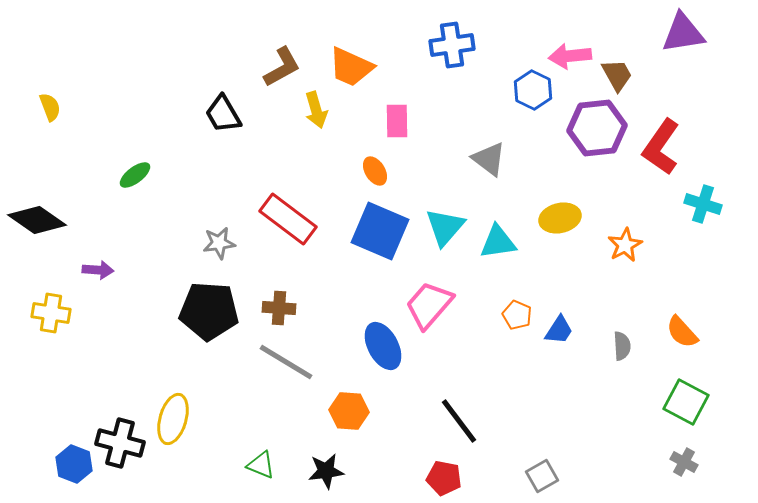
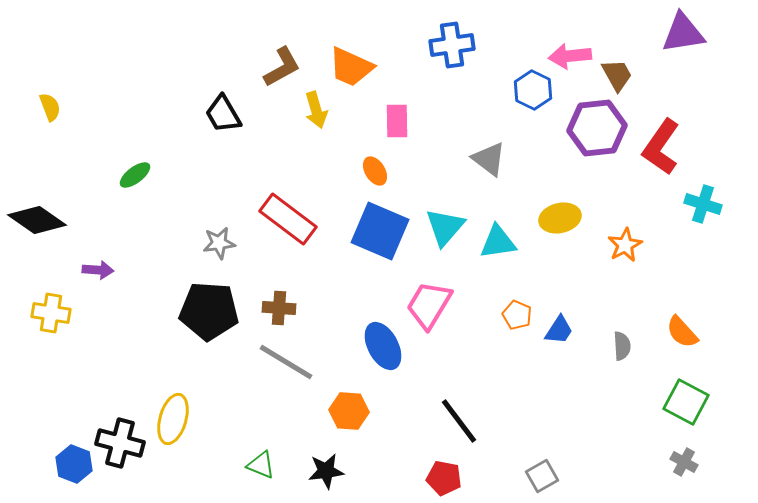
pink trapezoid at (429, 305): rotated 10 degrees counterclockwise
